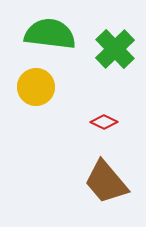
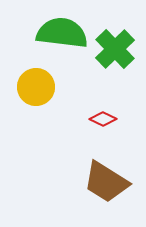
green semicircle: moved 12 px right, 1 px up
red diamond: moved 1 px left, 3 px up
brown trapezoid: rotated 18 degrees counterclockwise
